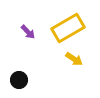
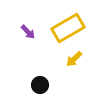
yellow arrow: rotated 102 degrees clockwise
black circle: moved 21 px right, 5 px down
